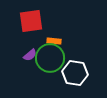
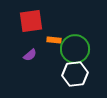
orange rectangle: moved 1 px up
green circle: moved 25 px right, 9 px up
white hexagon: moved 1 px down; rotated 15 degrees counterclockwise
